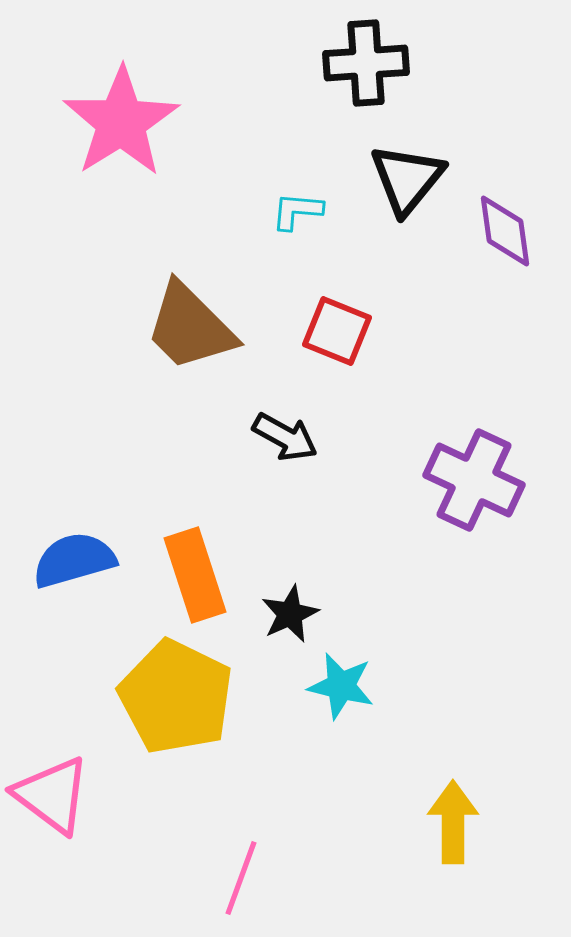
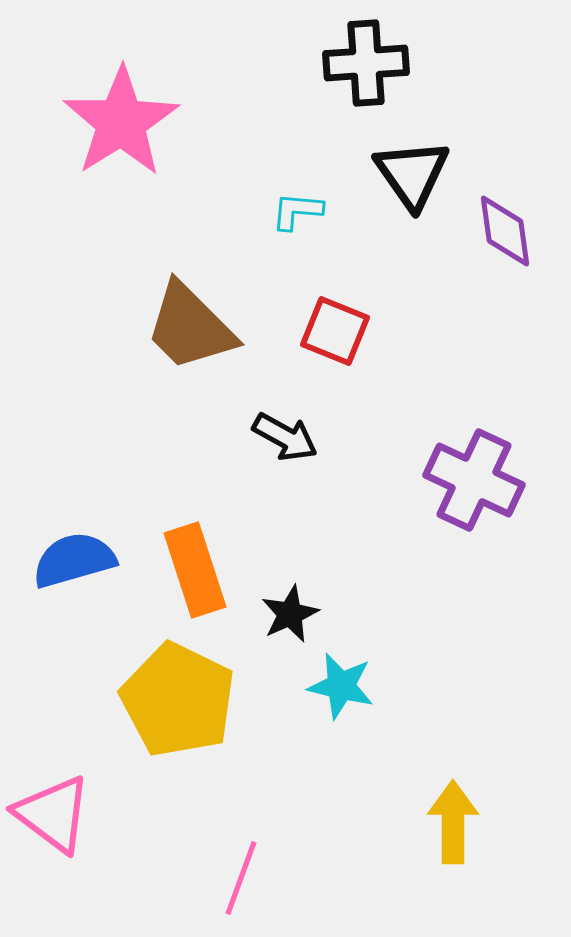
black triangle: moved 5 px right, 5 px up; rotated 14 degrees counterclockwise
red square: moved 2 px left
orange rectangle: moved 5 px up
yellow pentagon: moved 2 px right, 3 px down
pink triangle: moved 1 px right, 19 px down
